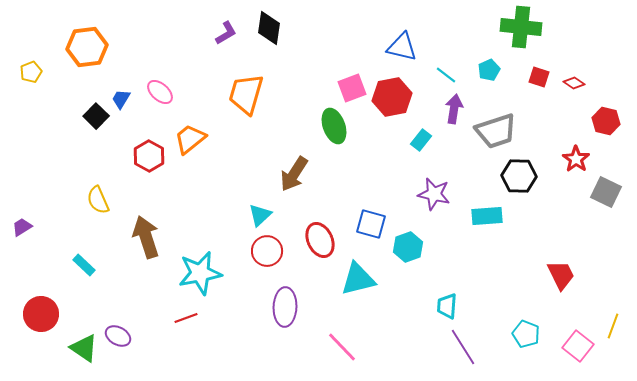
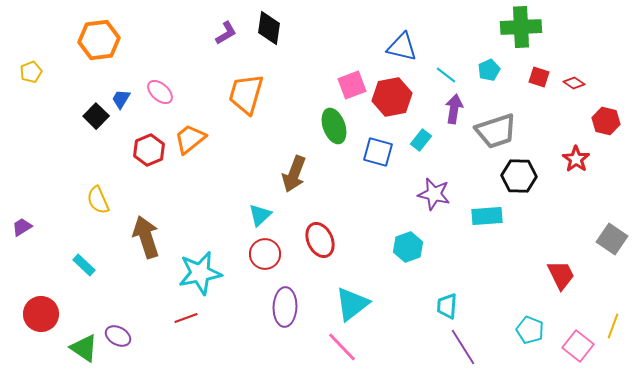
green cross at (521, 27): rotated 9 degrees counterclockwise
orange hexagon at (87, 47): moved 12 px right, 7 px up
pink square at (352, 88): moved 3 px up
red hexagon at (149, 156): moved 6 px up; rotated 8 degrees clockwise
brown arrow at (294, 174): rotated 12 degrees counterclockwise
gray square at (606, 192): moved 6 px right, 47 px down; rotated 8 degrees clockwise
blue square at (371, 224): moved 7 px right, 72 px up
red circle at (267, 251): moved 2 px left, 3 px down
cyan triangle at (358, 279): moved 6 px left, 25 px down; rotated 24 degrees counterclockwise
cyan pentagon at (526, 334): moved 4 px right, 4 px up
